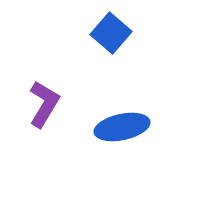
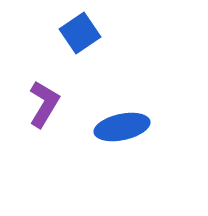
blue square: moved 31 px left; rotated 15 degrees clockwise
